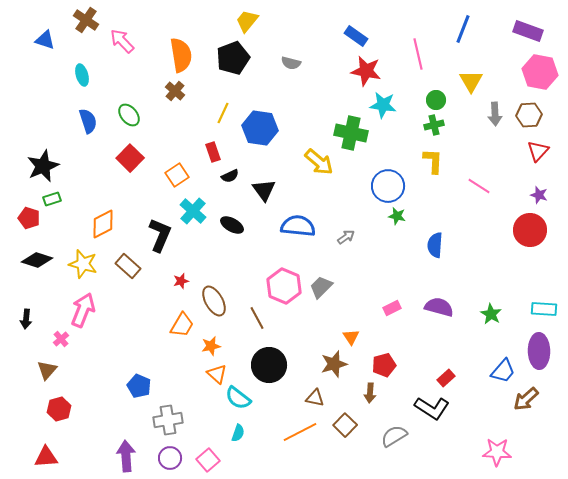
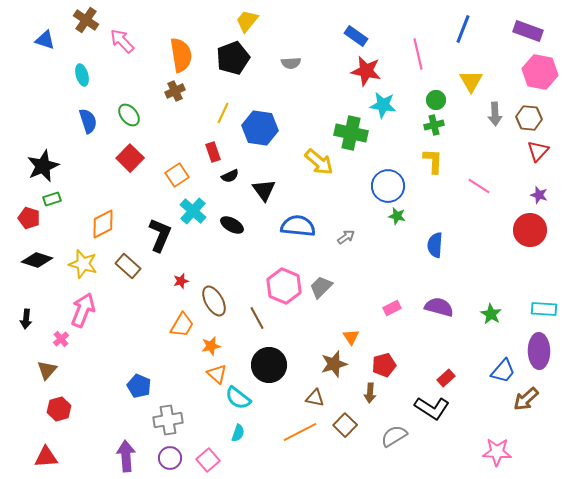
gray semicircle at (291, 63): rotated 18 degrees counterclockwise
brown cross at (175, 91): rotated 24 degrees clockwise
brown hexagon at (529, 115): moved 3 px down; rotated 10 degrees clockwise
